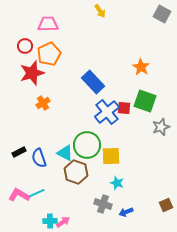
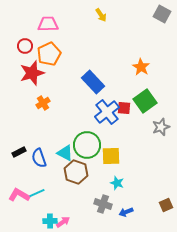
yellow arrow: moved 1 px right, 4 px down
green square: rotated 35 degrees clockwise
